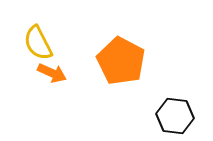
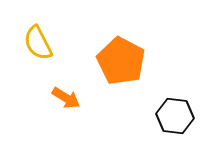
orange arrow: moved 14 px right, 25 px down; rotated 8 degrees clockwise
